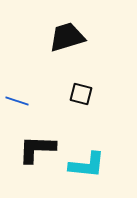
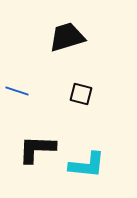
blue line: moved 10 px up
